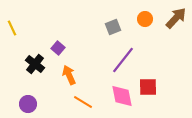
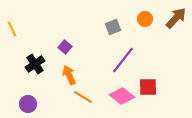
yellow line: moved 1 px down
purple square: moved 7 px right, 1 px up
black cross: rotated 18 degrees clockwise
pink diamond: rotated 40 degrees counterclockwise
orange line: moved 5 px up
